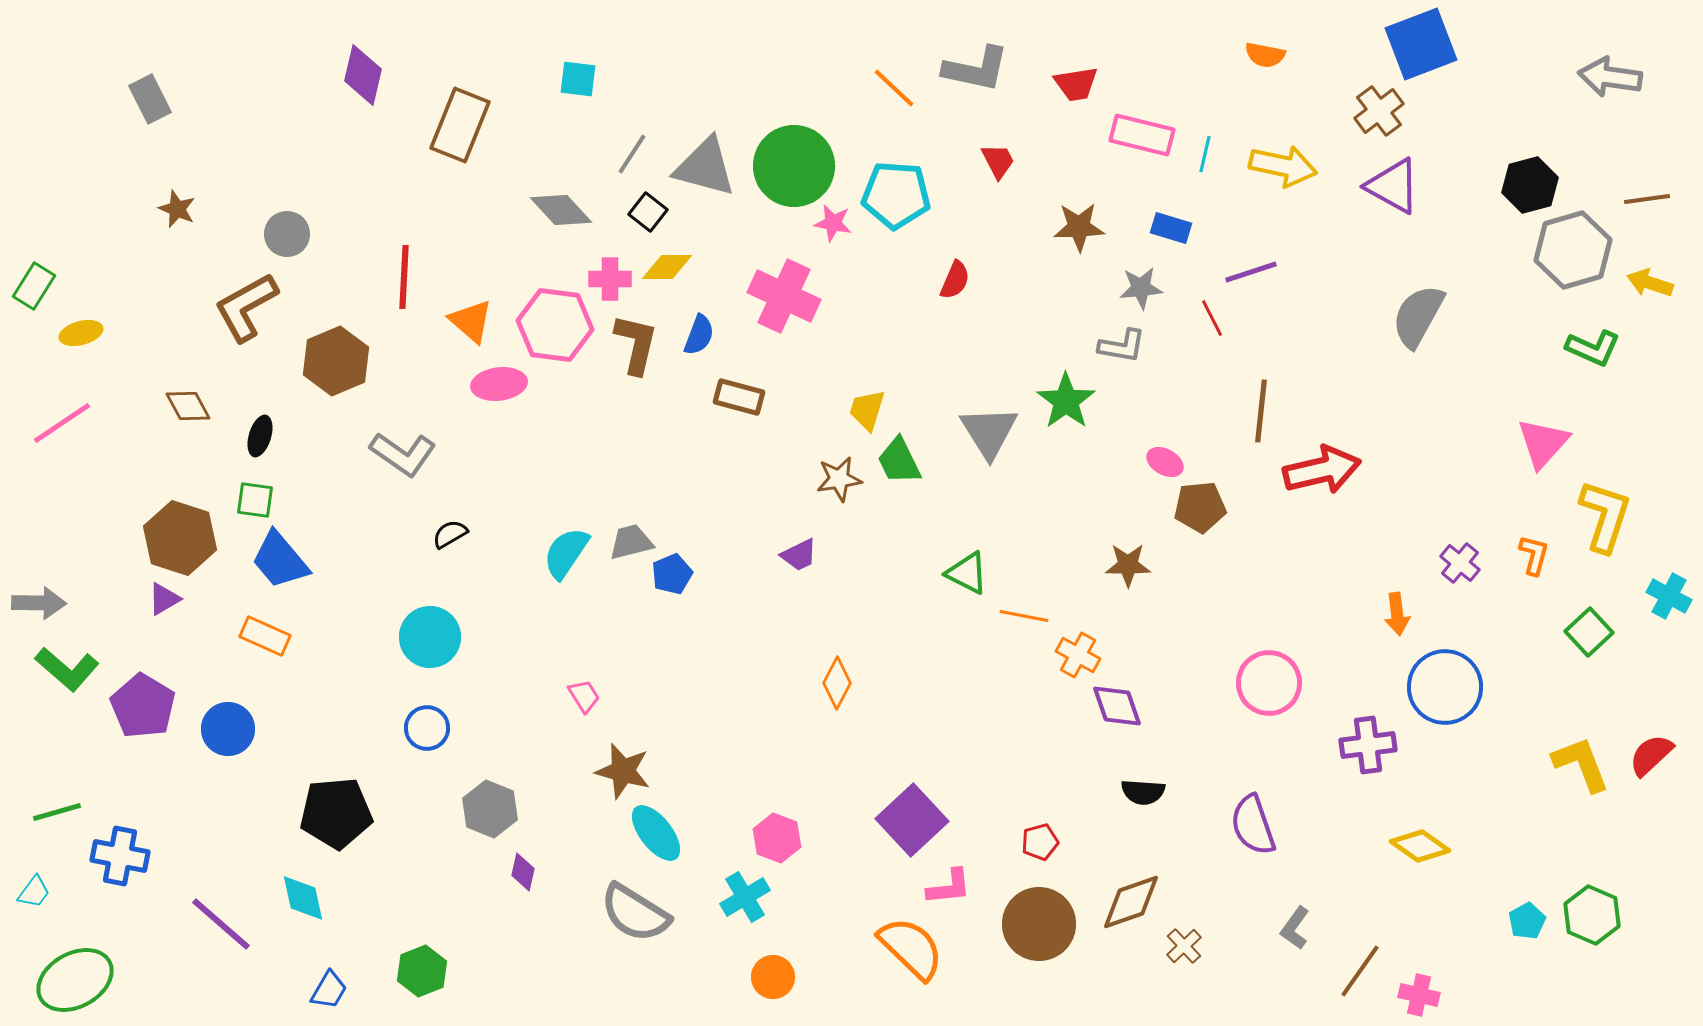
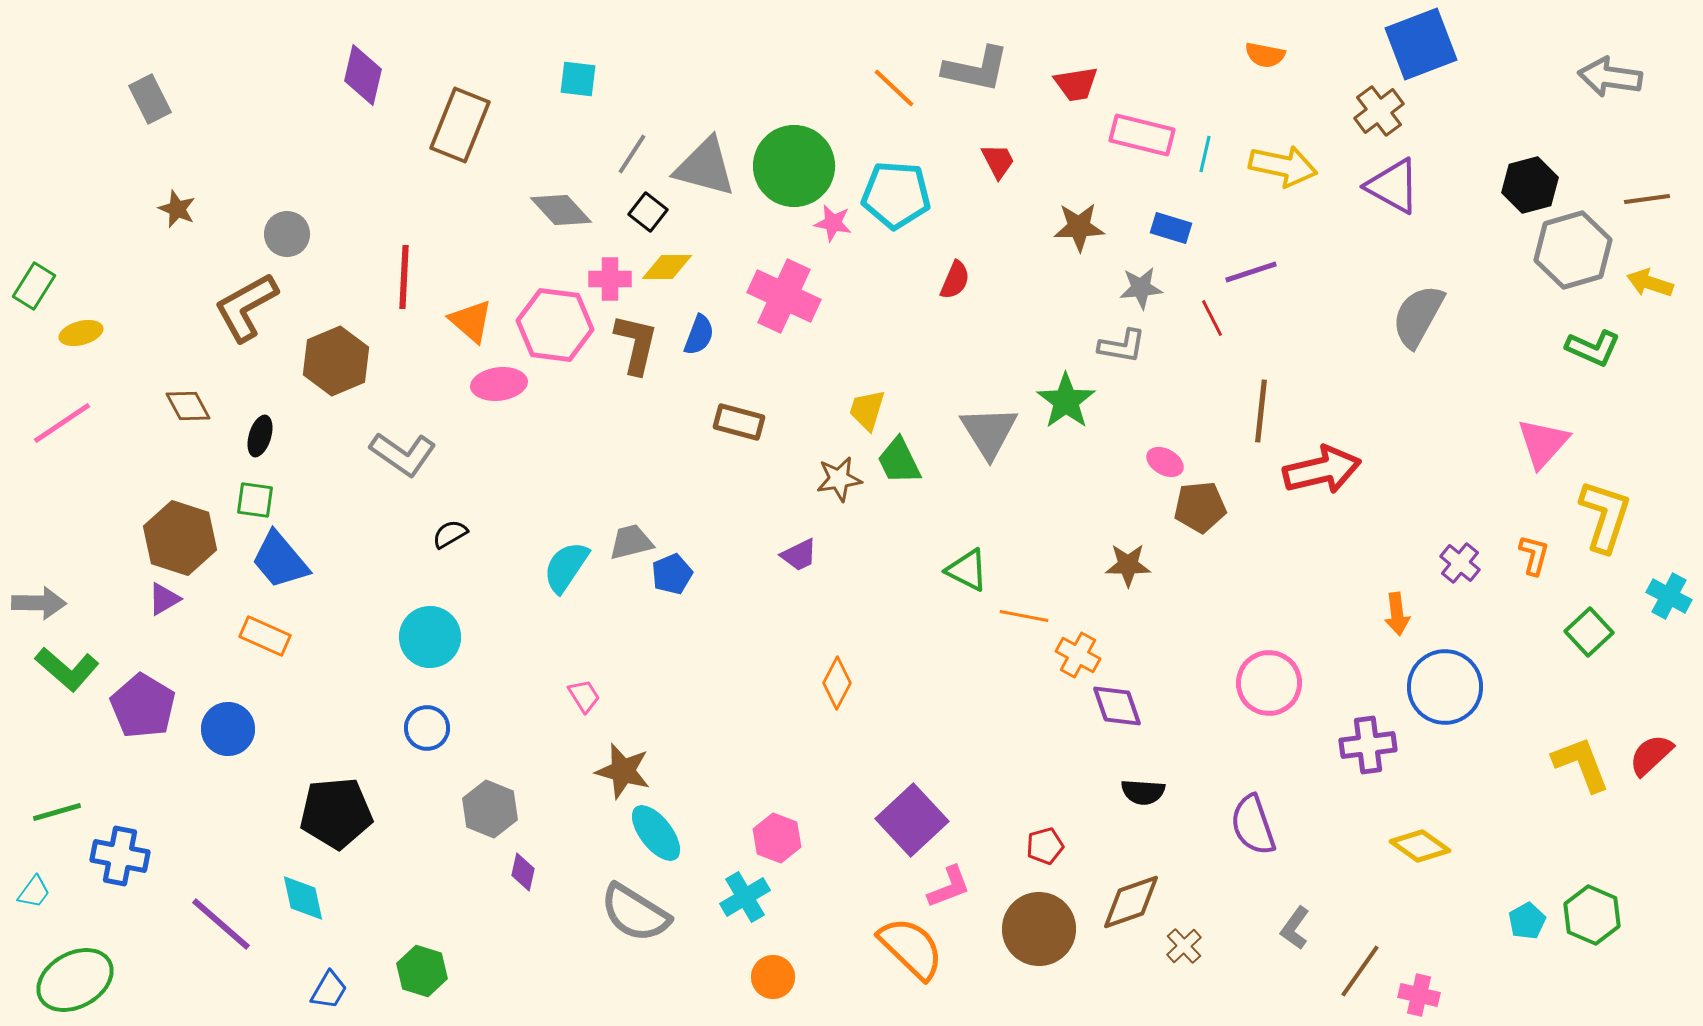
brown rectangle at (739, 397): moved 25 px down
cyan semicircle at (566, 553): moved 14 px down
green triangle at (967, 573): moved 3 px up
red pentagon at (1040, 842): moved 5 px right, 4 px down
pink L-shape at (949, 887): rotated 15 degrees counterclockwise
brown circle at (1039, 924): moved 5 px down
green hexagon at (422, 971): rotated 21 degrees counterclockwise
